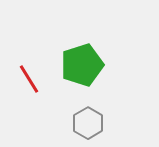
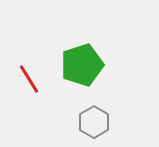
gray hexagon: moved 6 px right, 1 px up
